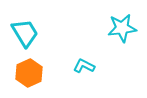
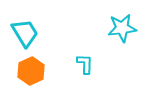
cyan L-shape: moved 1 px right, 2 px up; rotated 65 degrees clockwise
orange hexagon: moved 2 px right, 2 px up
